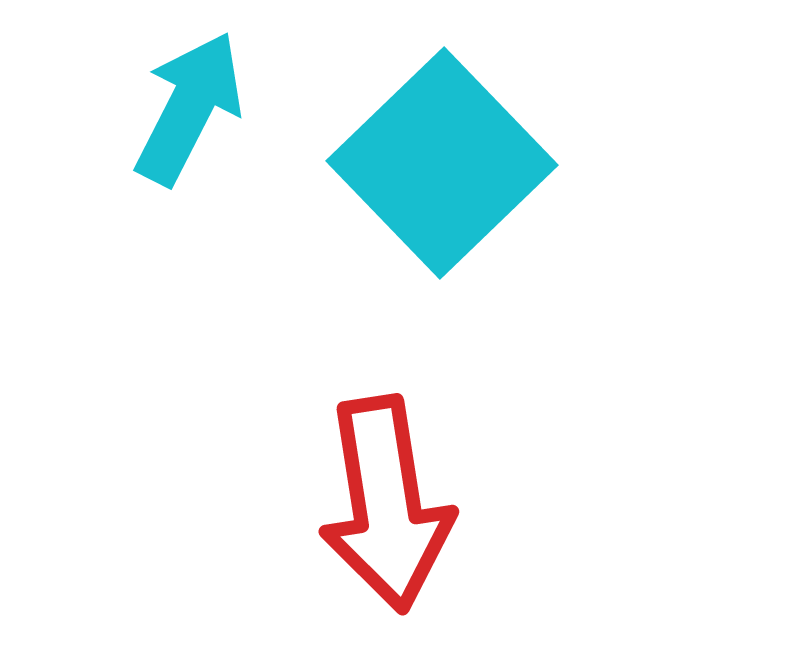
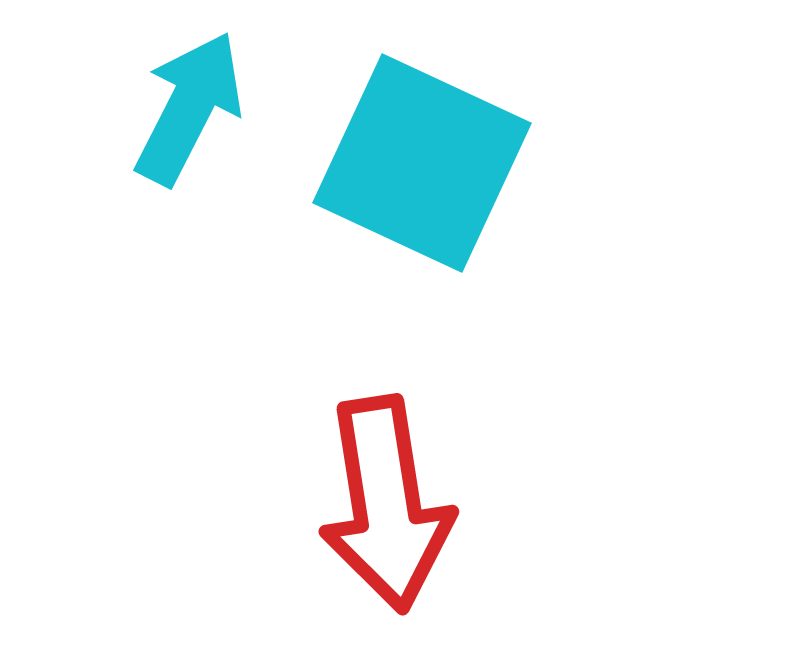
cyan square: moved 20 px left; rotated 21 degrees counterclockwise
